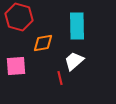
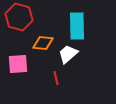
orange diamond: rotated 15 degrees clockwise
white trapezoid: moved 6 px left, 7 px up
pink square: moved 2 px right, 2 px up
red line: moved 4 px left
